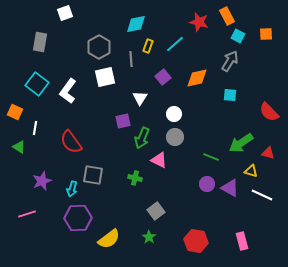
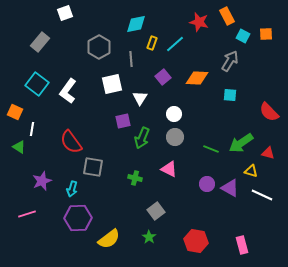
cyan square at (238, 36): moved 5 px right
gray rectangle at (40, 42): rotated 30 degrees clockwise
yellow rectangle at (148, 46): moved 4 px right, 3 px up
white square at (105, 77): moved 7 px right, 7 px down
orange diamond at (197, 78): rotated 15 degrees clockwise
white line at (35, 128): moved 3 px left, 1 px down
green line at (211, 157): moved 8 px up
pink triangle at (159, 160): moved 10 px right, 9 px down
gray square at (93, 175): moved 8 px up
pink rectangle at (242, 241): moved 4 px down
